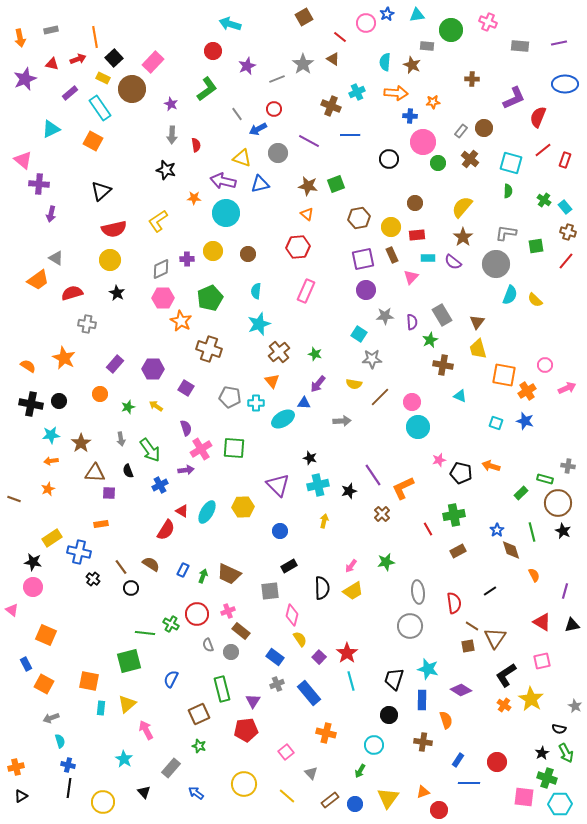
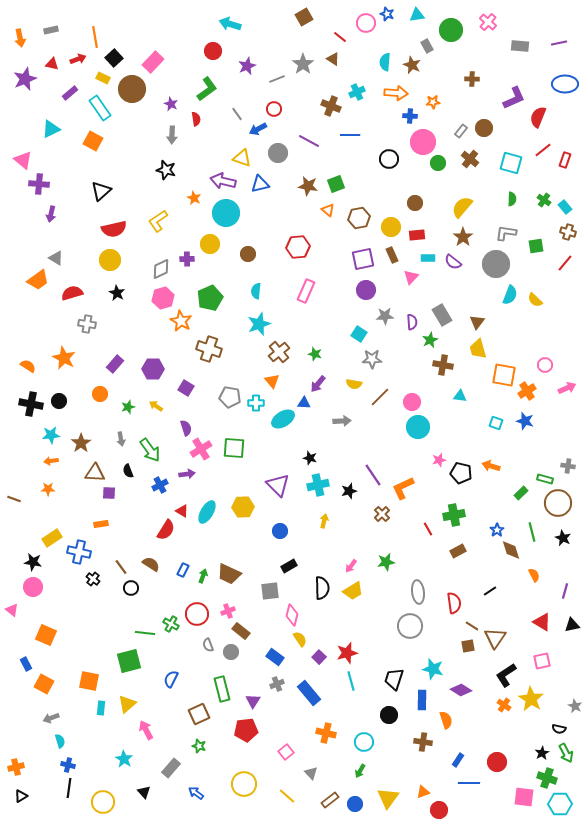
blue star at (387, 14): rotated 24 degrees counterclockwise
pink cross at (488, 22): rotated 18 degrees clockwise
gray rectangle at (427, 46): rotated 56 degrees clockwise
red semicircle at (196, 145): moved 26 px up
green semicircle at (508, 191): moved 4 px right, 8 px down
orange star at (194, 198): rotated 24 degrees clockwise
orange triangle at (307, 214): moved 21 px right, 4 px up
yellow circle at (213, 251): moved 3 px left, 7 px up
red line at (566, 261): moved 1 px left, 2 px down
pink hexagon at (163, 298): rotated 15 degrees counterclockwise
cyan triangle at (460, 396): rotated 16 degrees counterclockwise
purple arrow at (186, 470): moved 1 px right, 4 px down
orange star at (48, 489): rotated 24 degrees clockwise
black star at (563, 531): moved 7 px down
red star at (347, 653): rotated 20 degrees clockwise
cyan star at (428, 669): moved 5 px right
cyan circle at (374, 745): moved 10 px left, 3 px up
